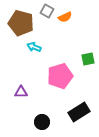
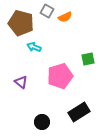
purple triangle: moved 10 px up; rotated 40 degrees clockwise
